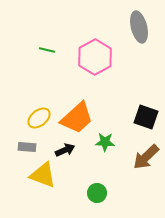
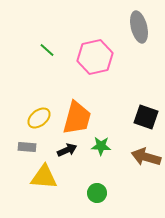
green line: rotated 28 degrees clockwise
pink hexagon: rotated 16 degrees clockwise
orange trapezoid: rotated 33 degrees counterclockwise
green star: moved 4 px left, 4 px down
black arrow: moved 2 px right
brown arrow: rotated 60 degrees clockwise
yellow triangle: moved 1 px right, 2 px down; rotated 16 degrees counterclockwise
